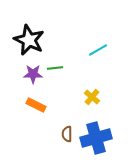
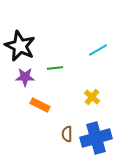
black star: moved 9 px left, 6 px down
purple star: moved 8 px left, 3 px down
orange rectangle: moved 4 px right
